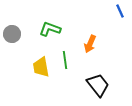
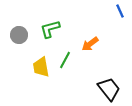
green L-shape: rotated 35 degrees counterclockwise
gray circle: moved 7 px right, 1 px down
orange arrow: rotated 30 degrees clockwise
green line: rotated 36 degrees clockwise
black trapezoid: moved 11 px right, 4 px down
